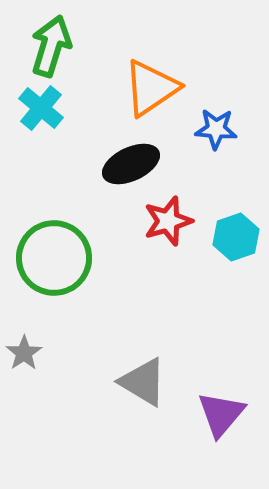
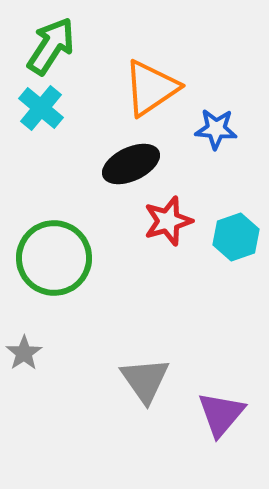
green arrow: rotated 16 degrees clockwise
gray triangle: moved 2 px right, 2 px up; rotated 24 degrees clockwise
